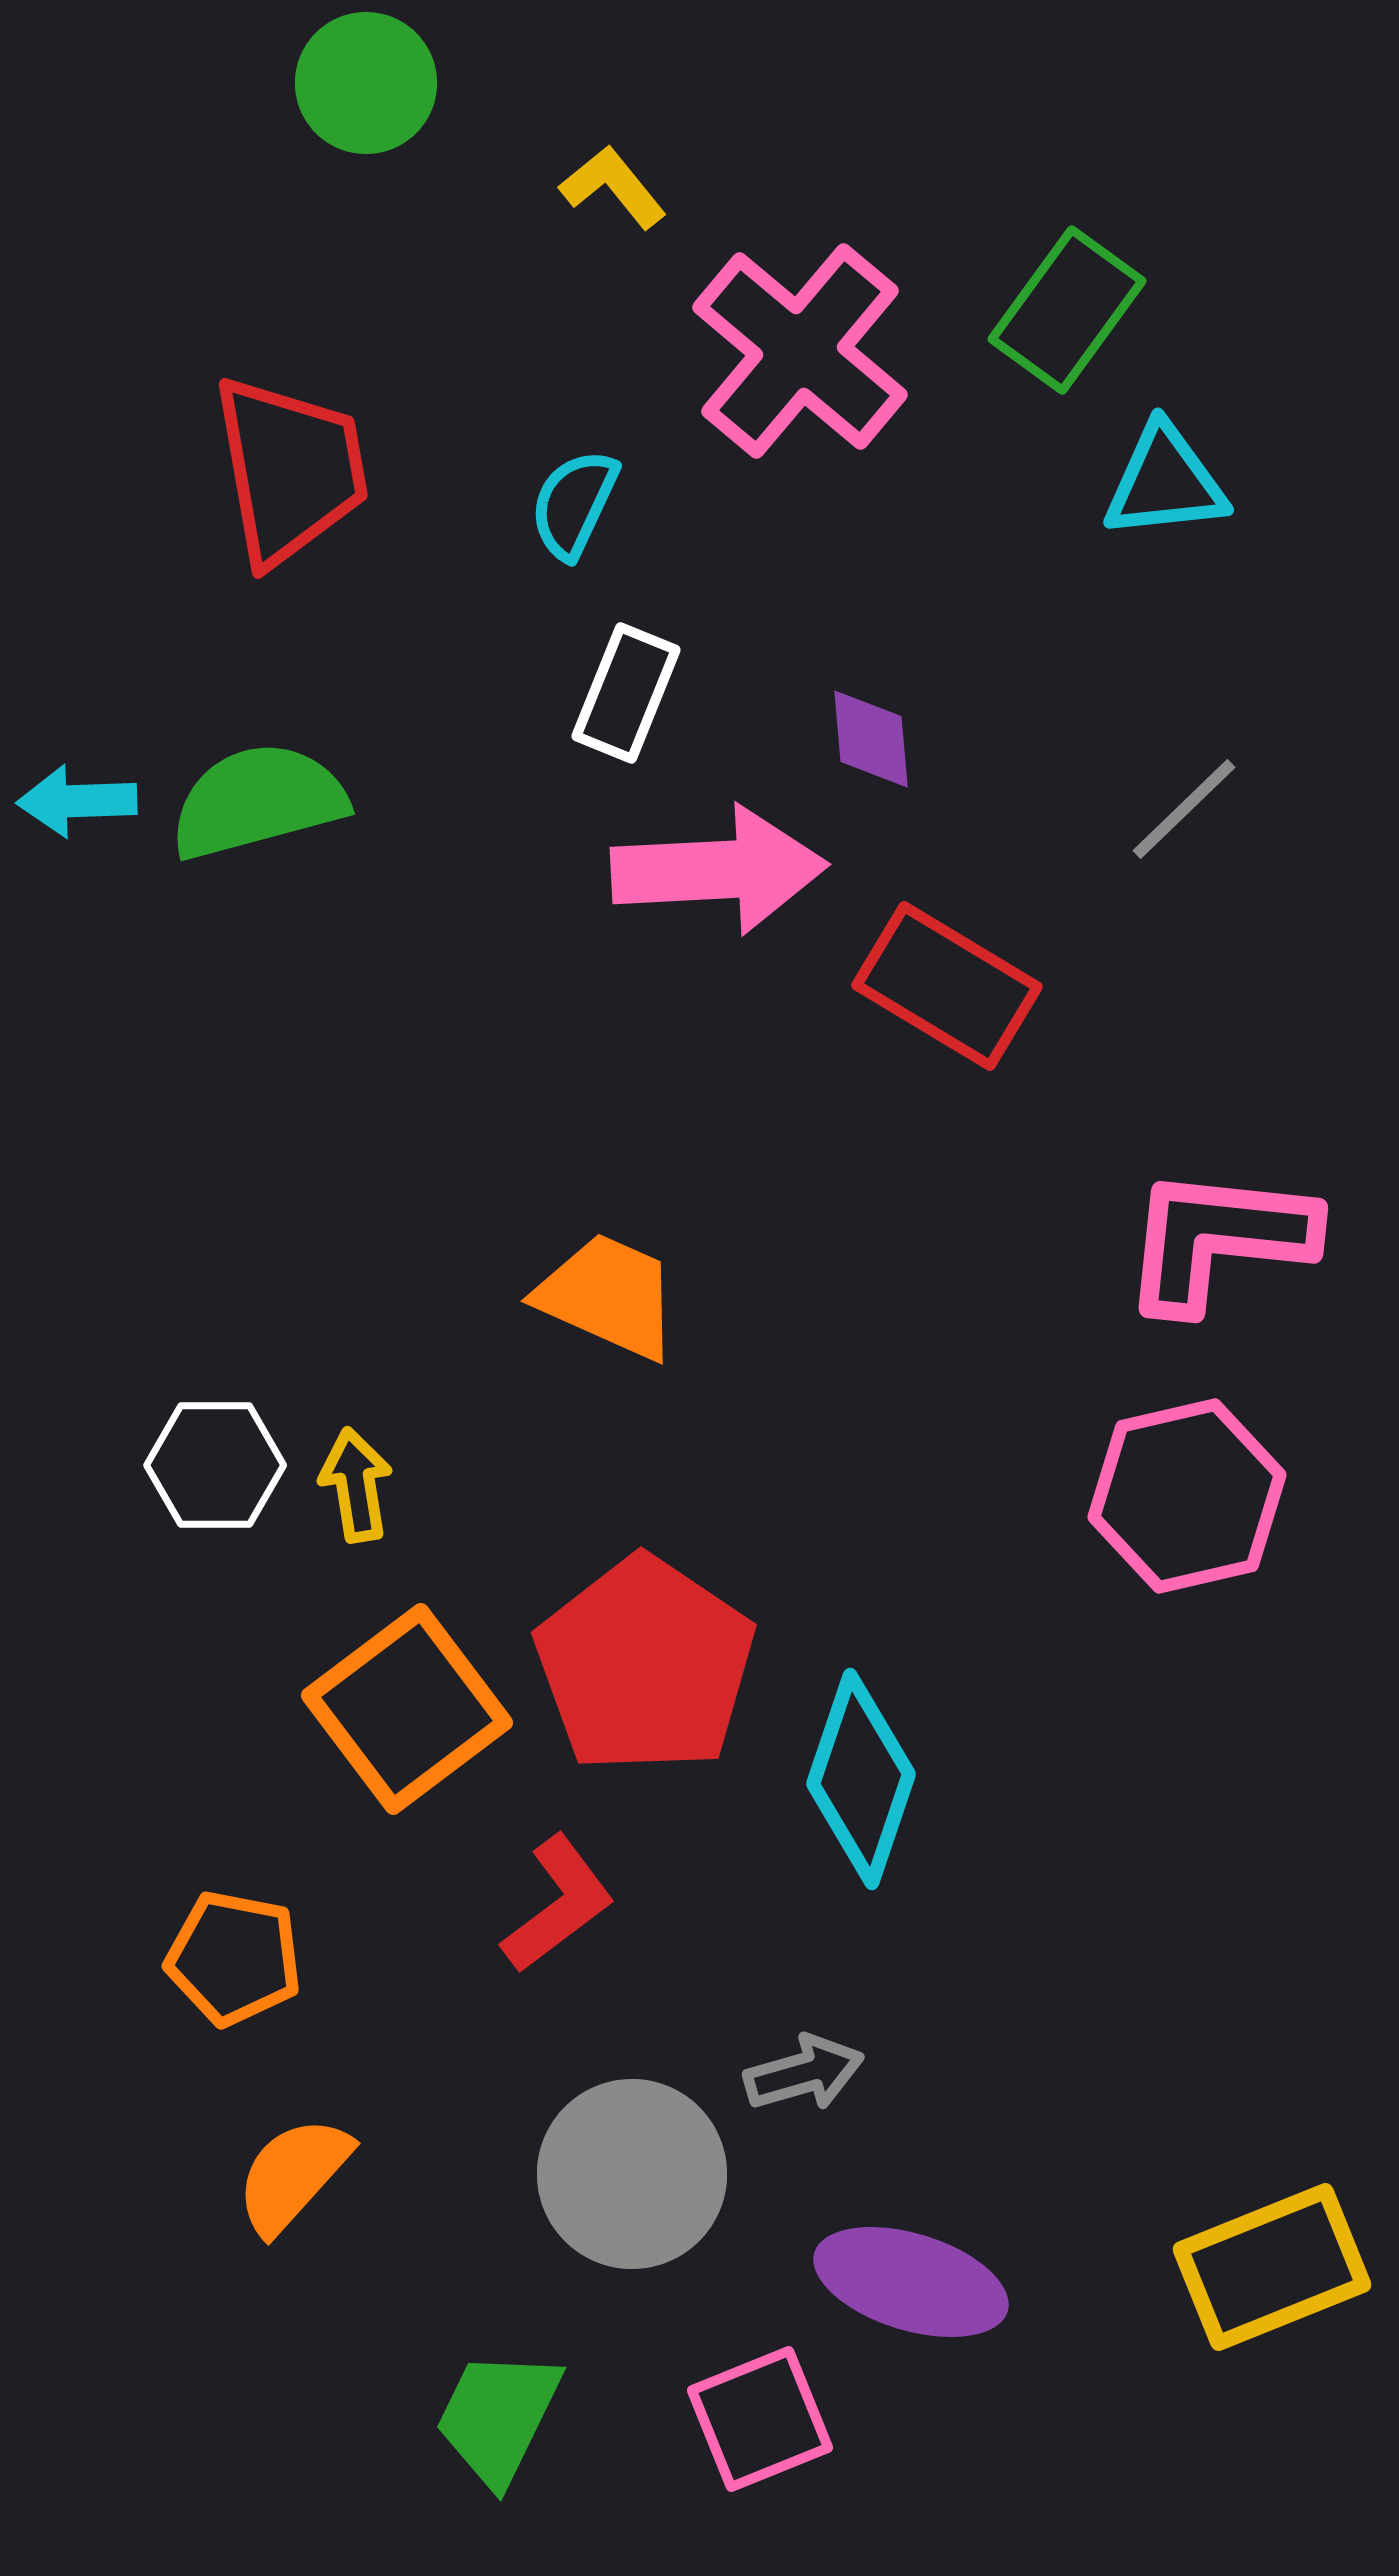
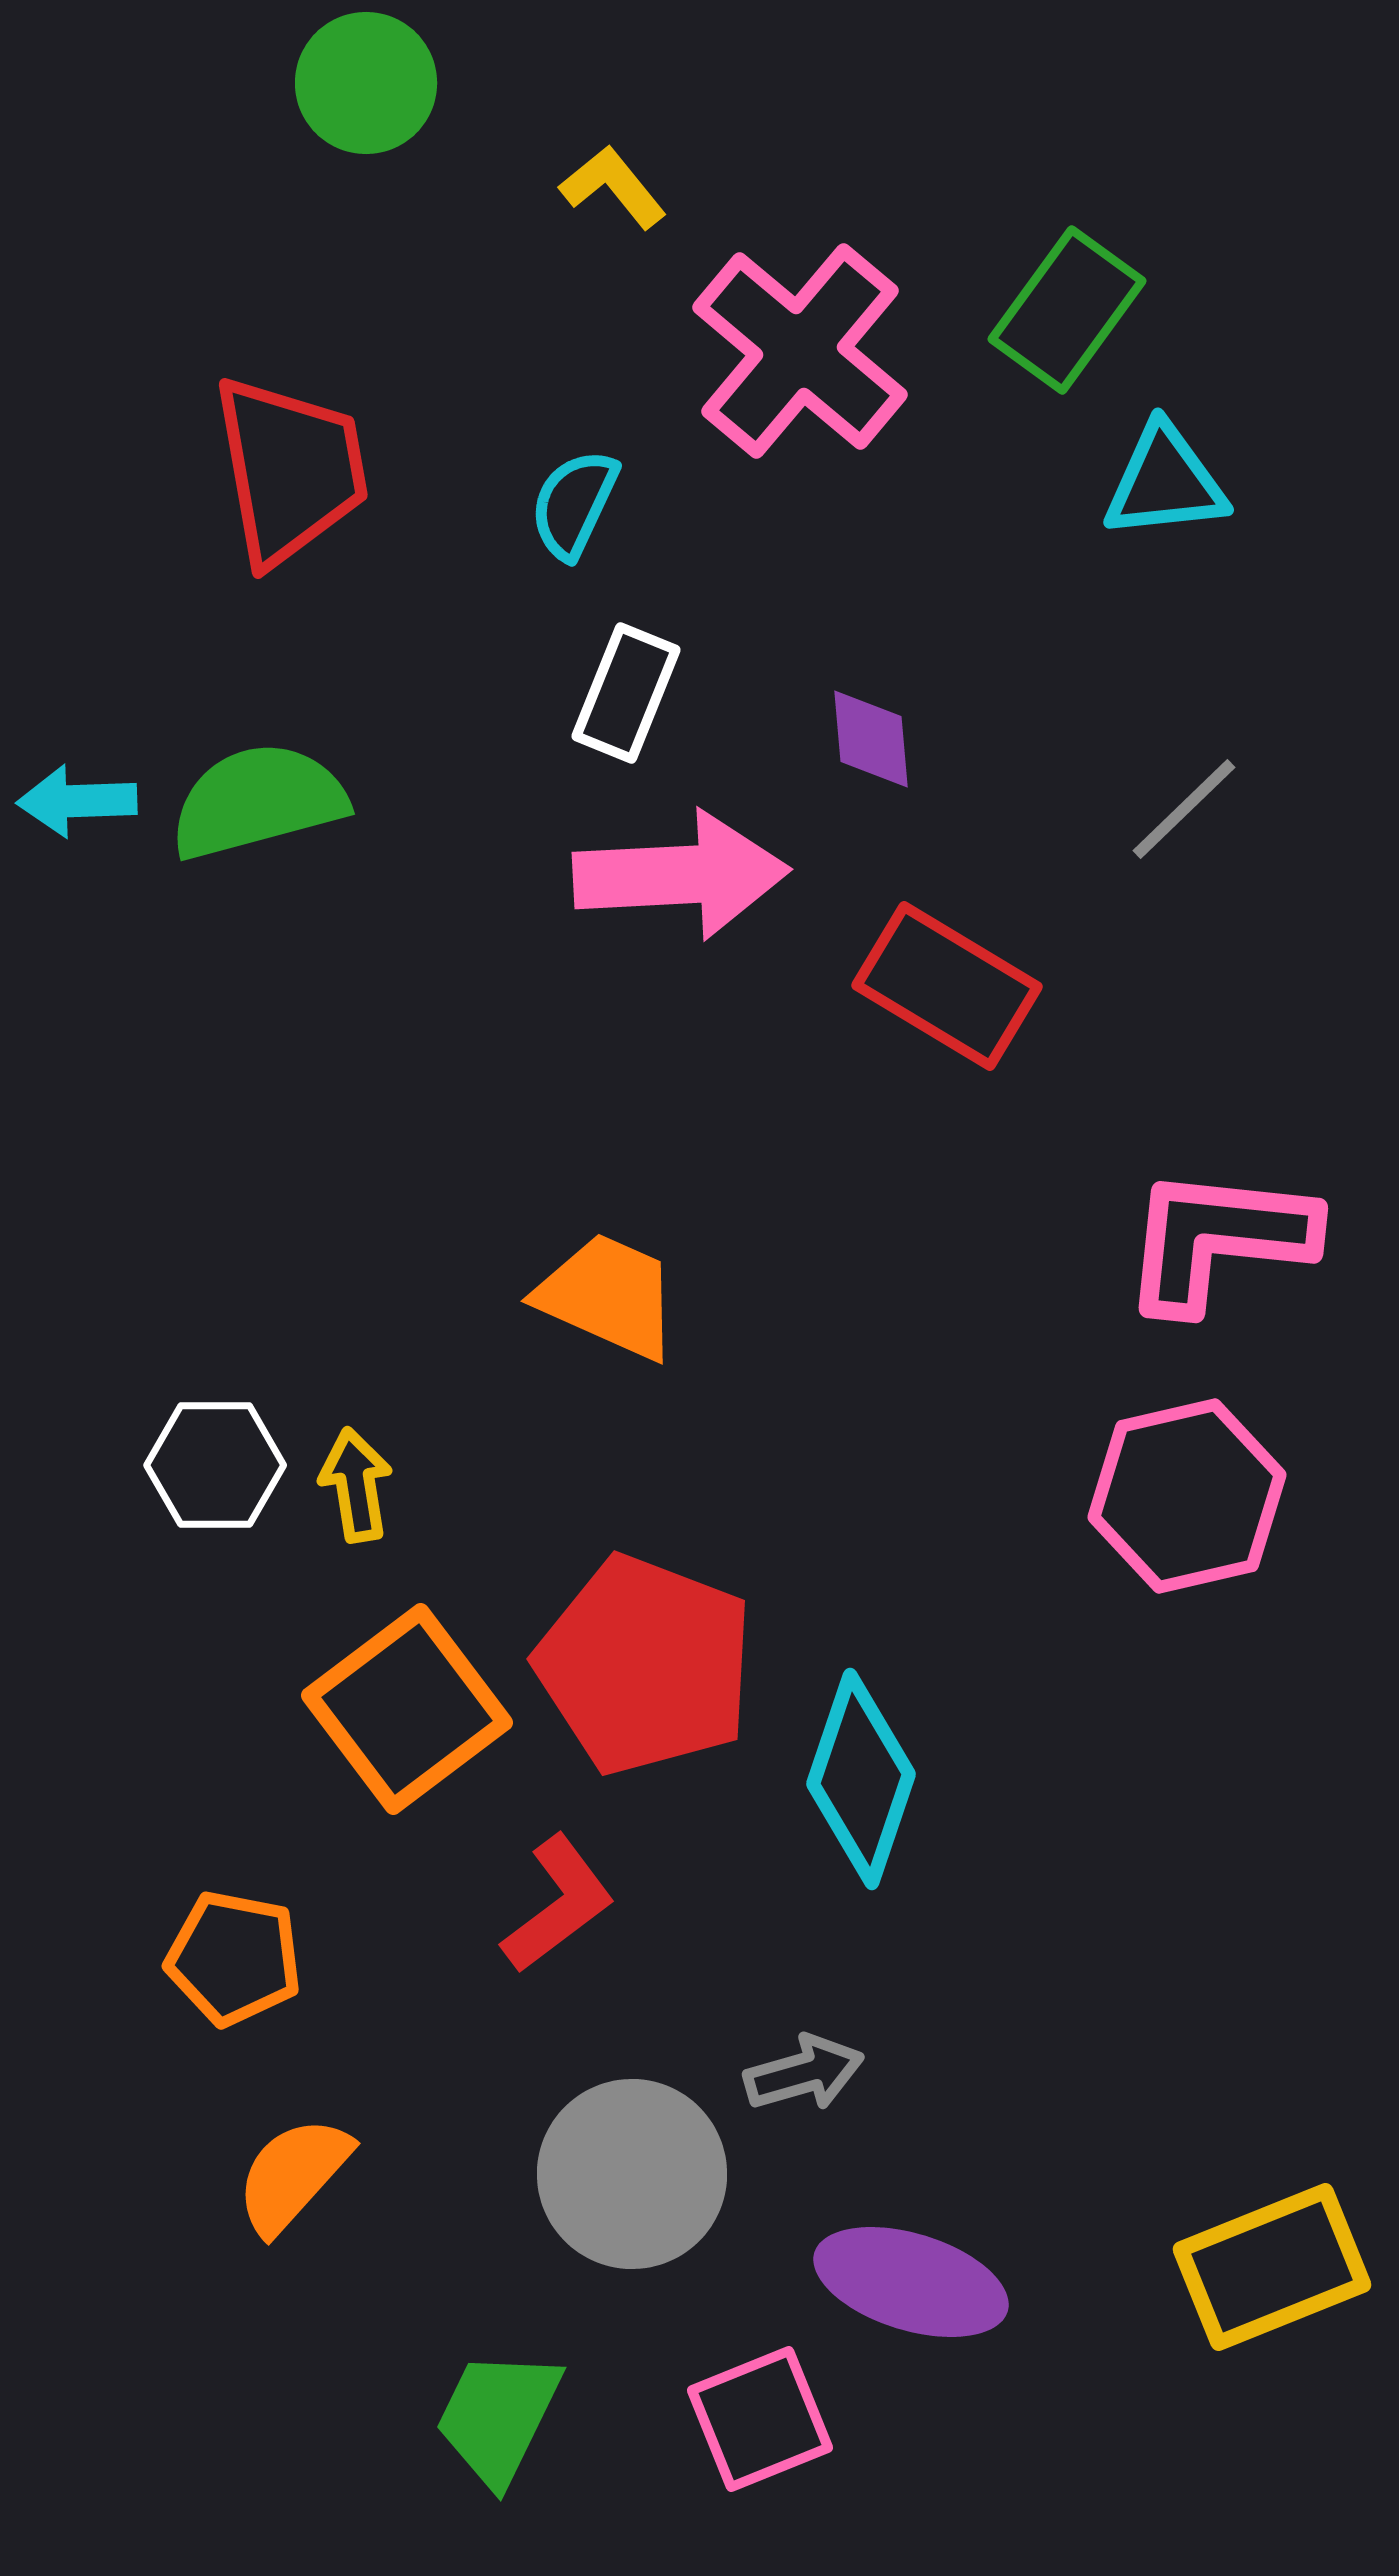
pink arrow: moved 38 px left, 5 px down
red pentagon: rotated 13 degrees counterclockwise
